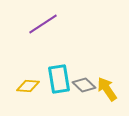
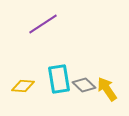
yellow diamond: moved 5 px left
